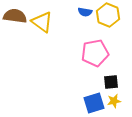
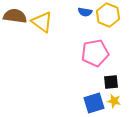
yellow star: rotated 24 degrees clockwise
